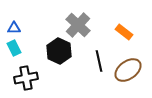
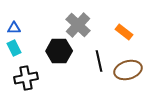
black hexagon: rotated 25 degrees counterclockwise
brown ellipse: rotated 20 degrees clockwise
